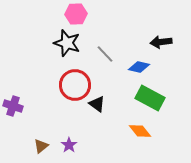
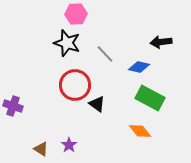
brown triangle: moved 3 px down; rotated 49 degrees counterclockwise
